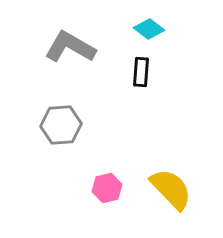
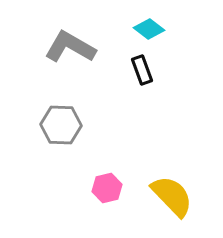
black rectangle: moved 1 px right, 2 px up; rotated 24 degrees counterclockwise
gray hexagon: rotated 6 degrees clockwise
yellow semicircle: moved 1 px right, 7 px down
